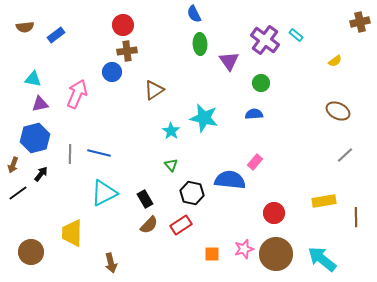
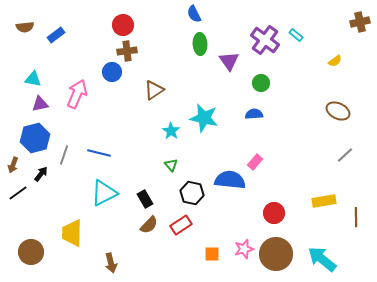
gray line at (70, 154): moved 6 px left, 1 px down; rotated 18 degrees clockwise
